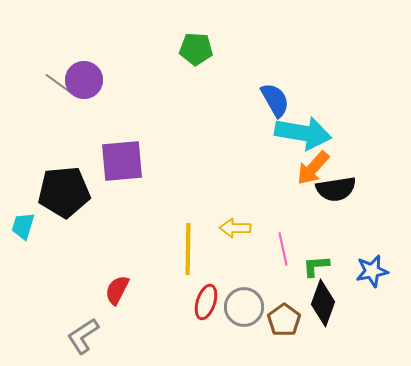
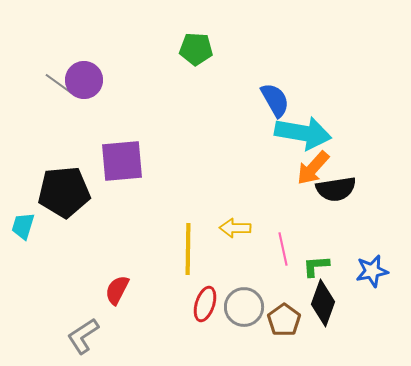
red ellipse: moved 1 px left, 2 px down
